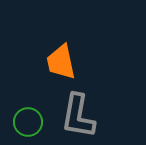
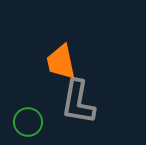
gray L-shape: moved 14 px up
